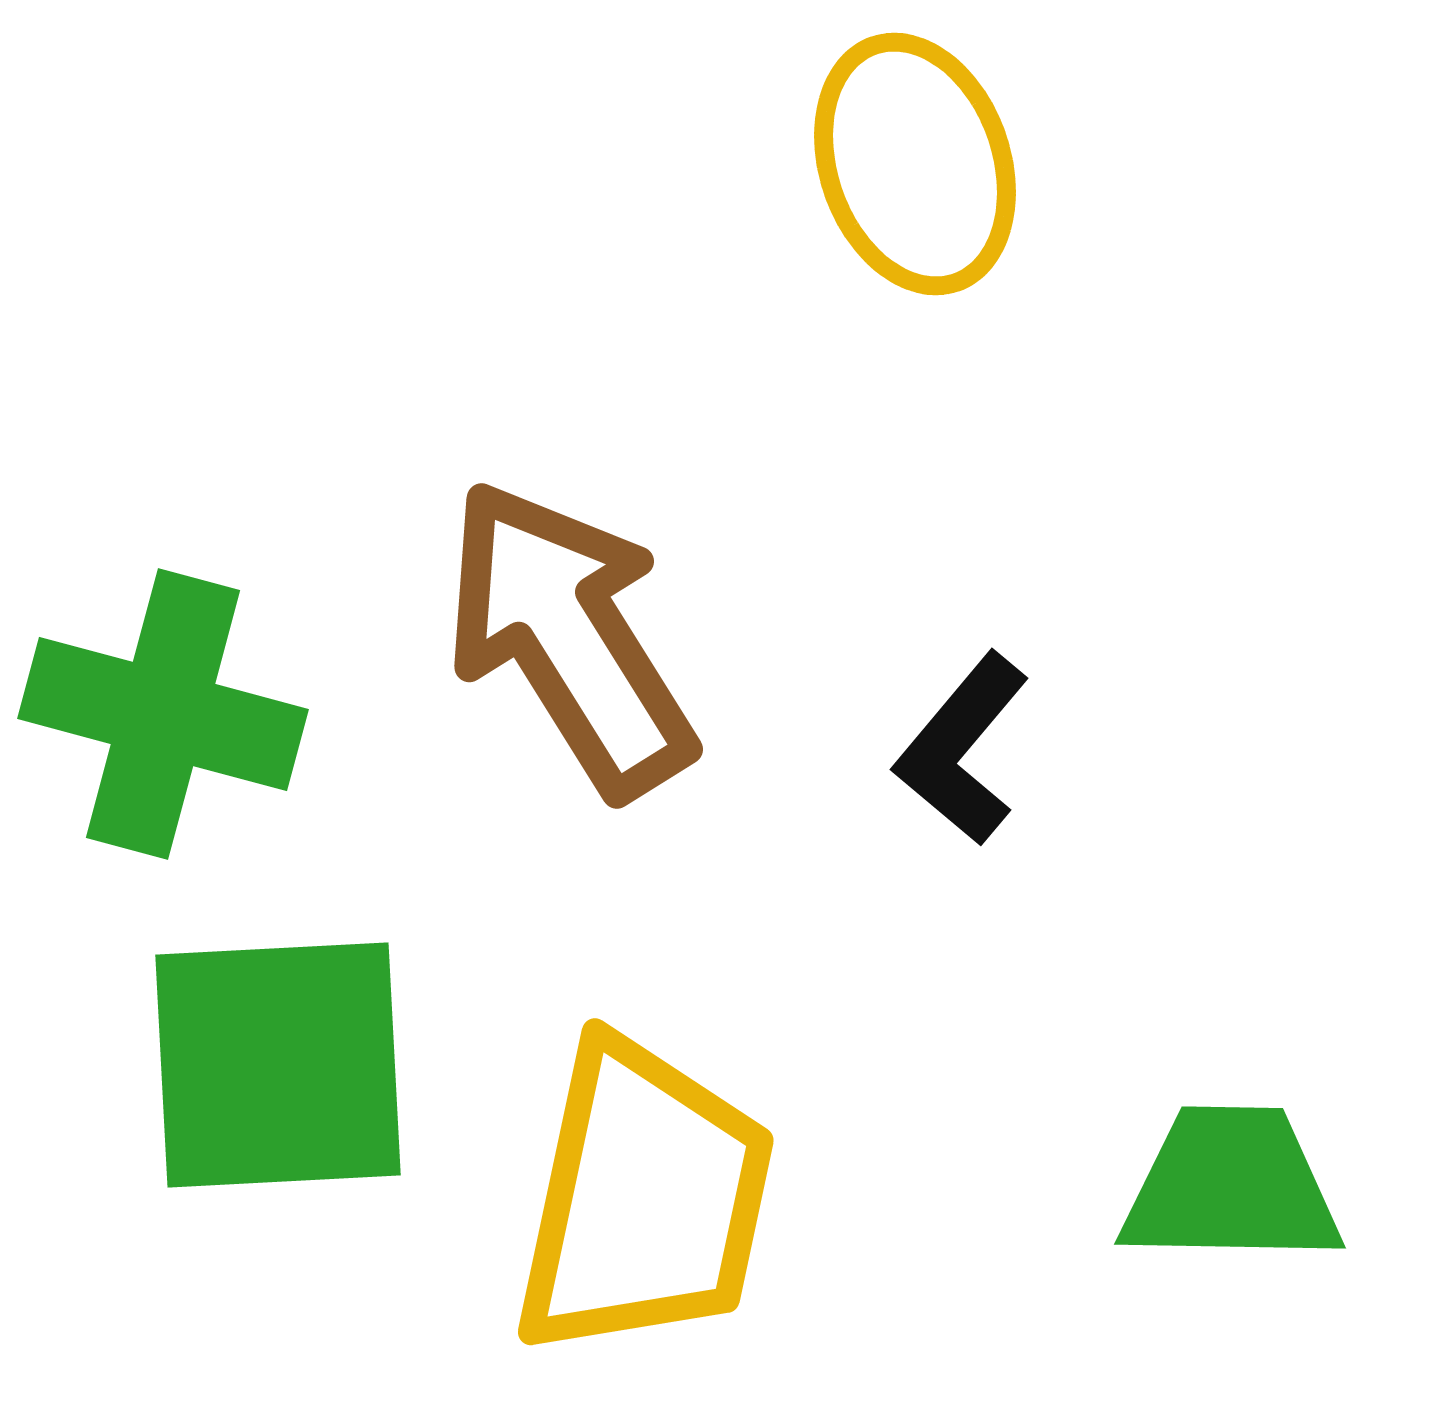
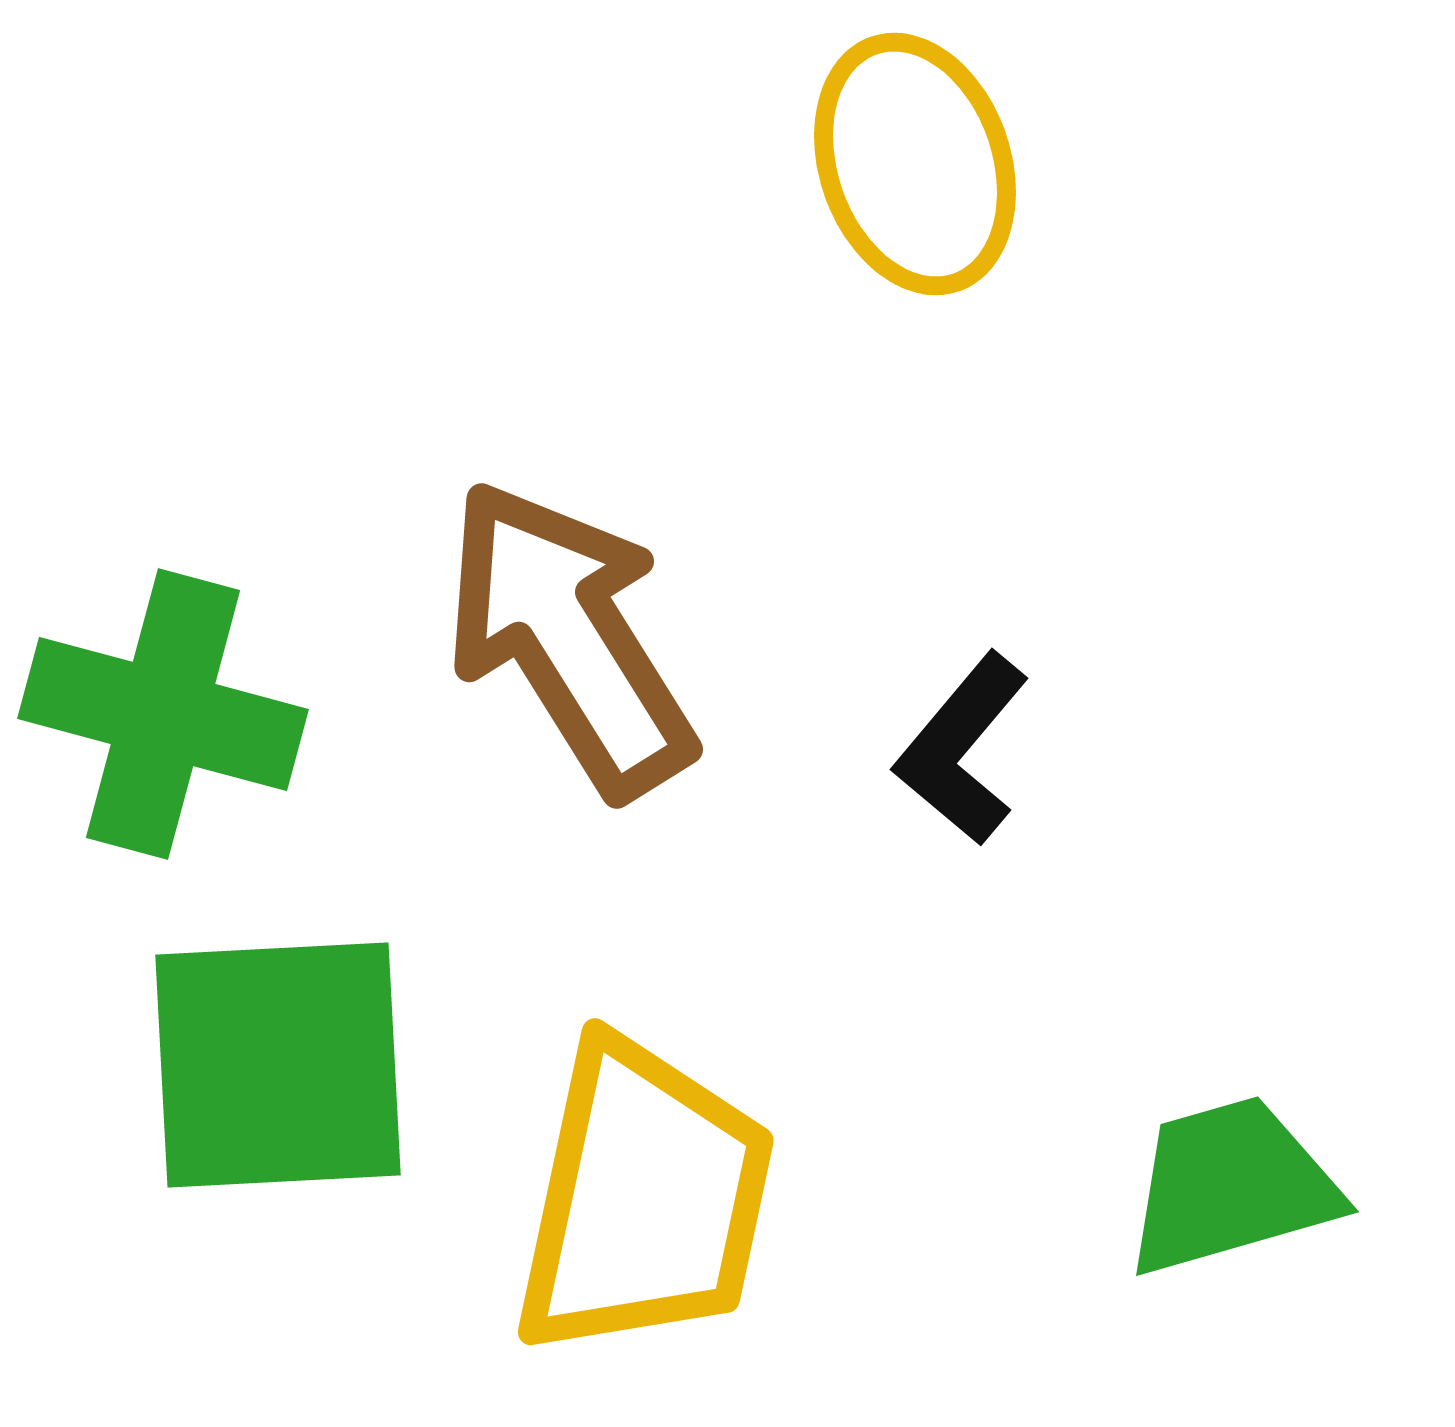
green trapezoid: rotated 17 degrees counterclockwise
